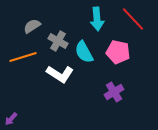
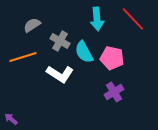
gray semicircle: moved 1 px up
gray cross: moved 2 px right
pink pentagon: moved 6 px left, 6 px down
purple arrow: rotated 88 degrees clockwise
